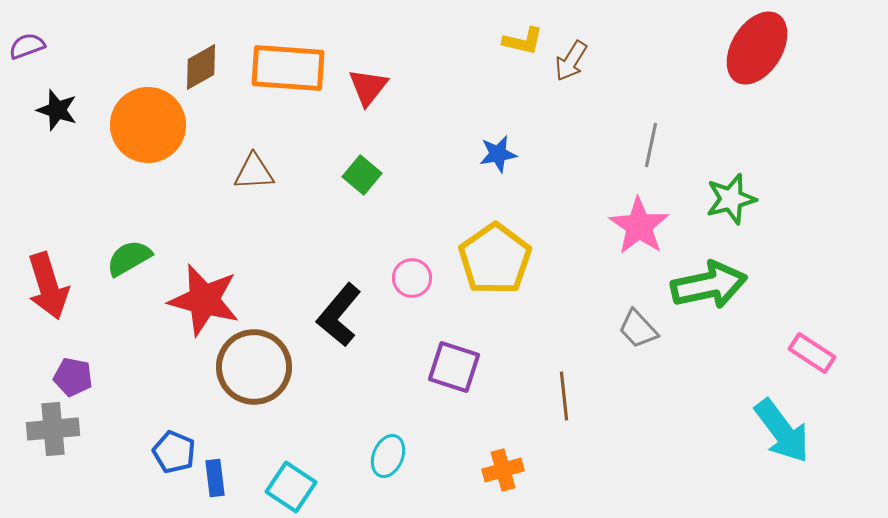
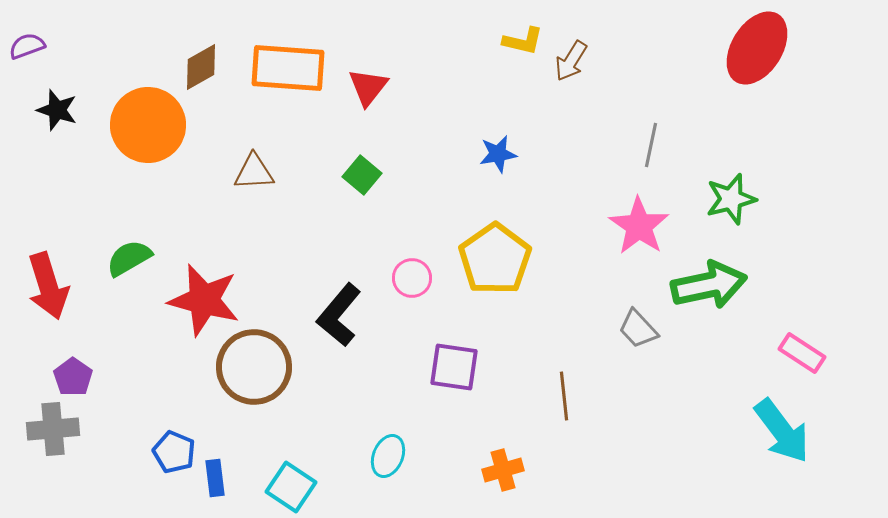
pink rectangle: moved 10 px left
purple square: rotated 10 degrees counterclockwise
purple pentagon: rotated 24 degrees clockwise
